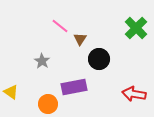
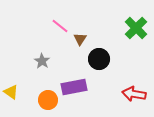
orange circle: moved 4 px up
